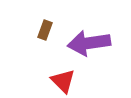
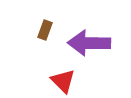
purple arrow: rotated 9 degrees clockwise
